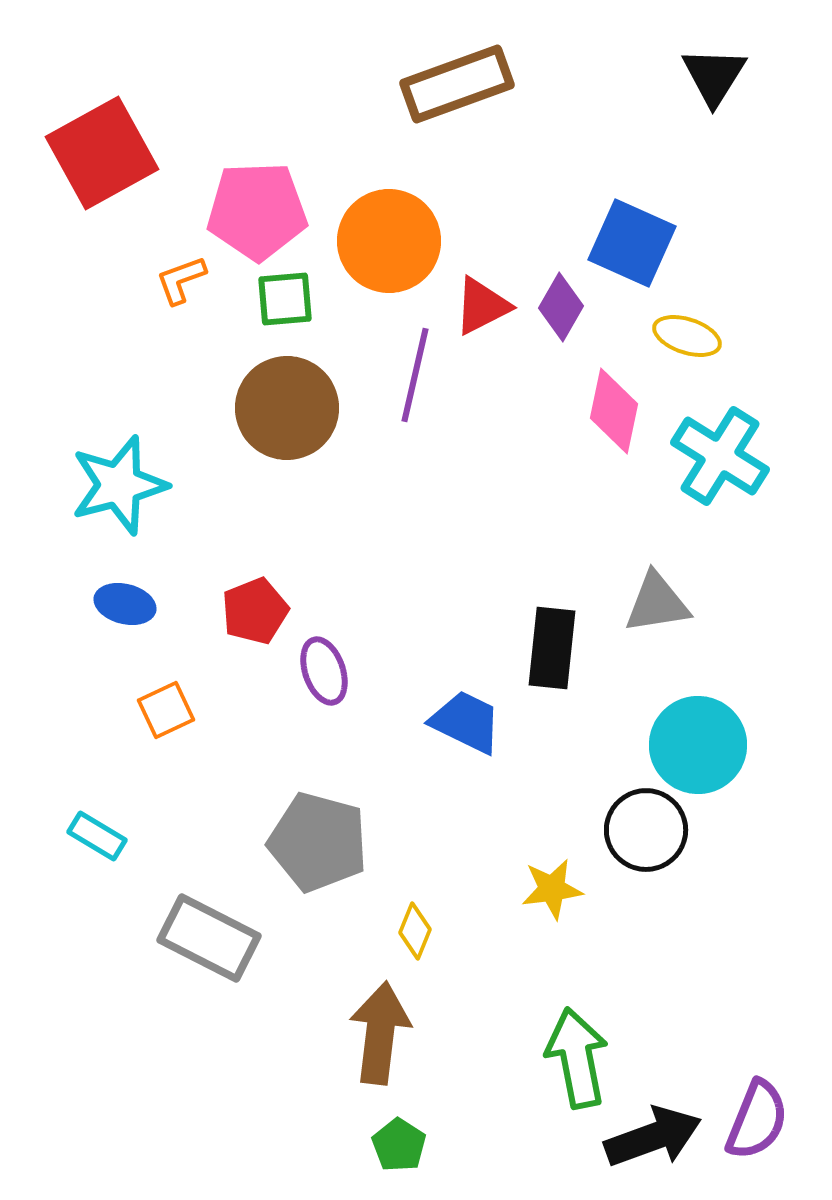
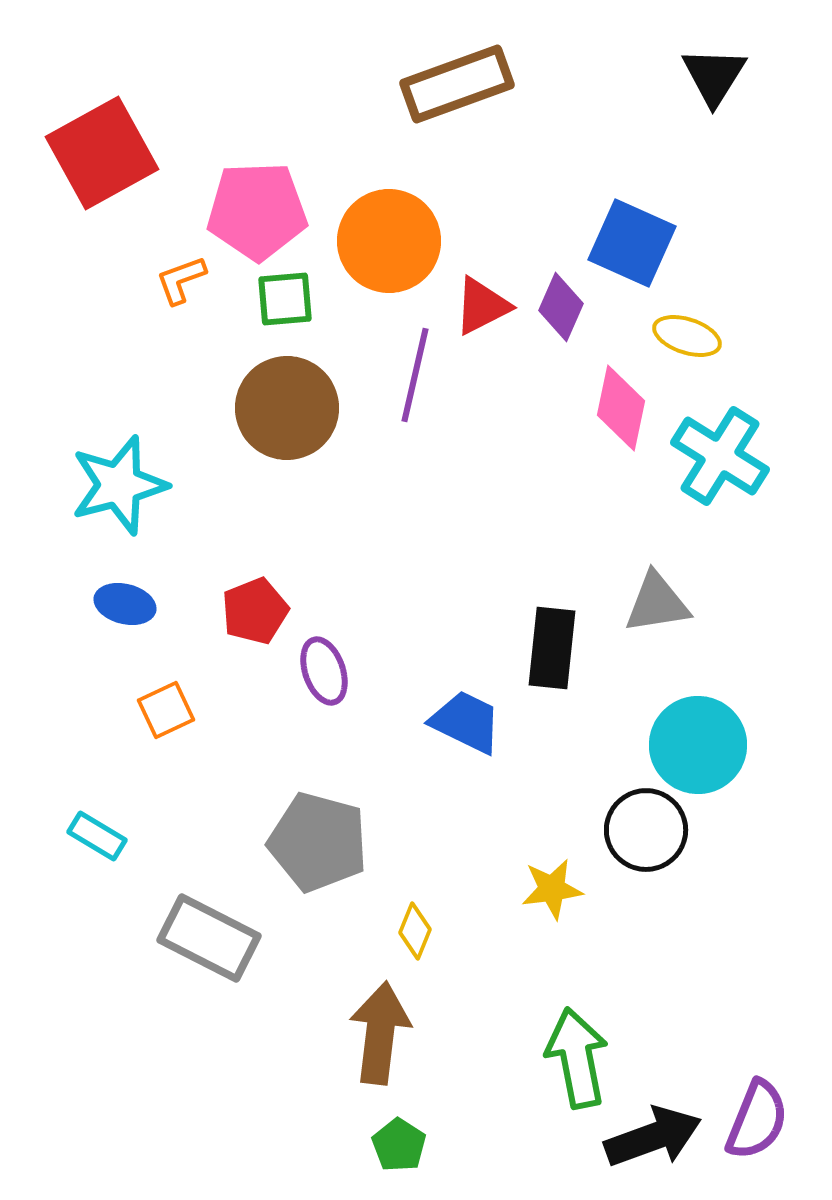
purple diamond: rotated 6 degrees counterclockwise
pink diamond: moved 7 px right, 3 px up
